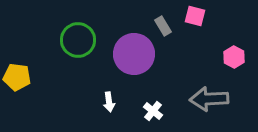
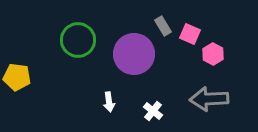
pink square: moved 5 px left, 18 px down; rotated 10 degrees clockwise
pink hexagon: moved 21 px left, 3 px up
